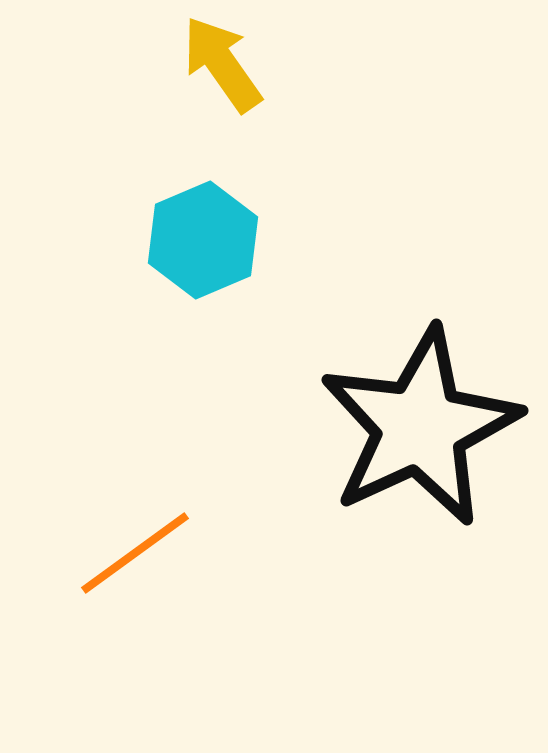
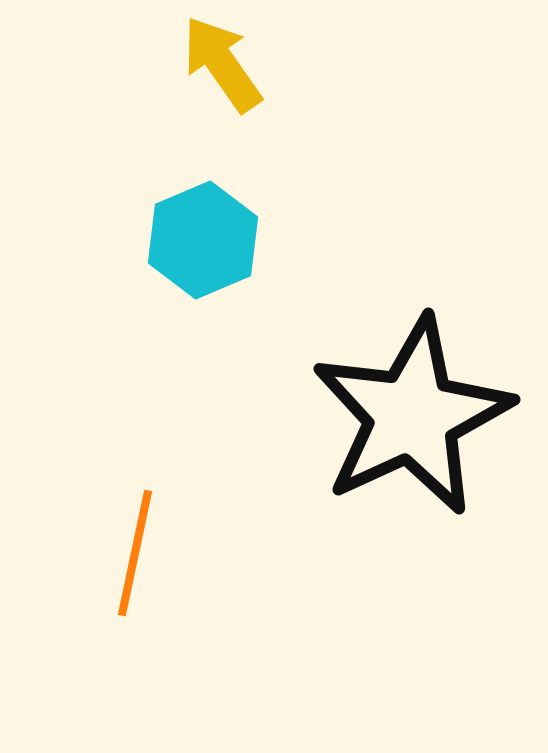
black star: moved 8 px left, 11 px up
orange line: rotated 42 degrees counterclockwise
